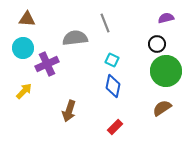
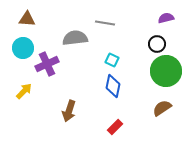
gray line: rotated 60 degrees counterclockwise
